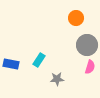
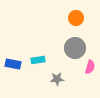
gray circle: moved 12 px left, 3 px down
cyan rectangle: moved 1 px left; rotated 48 degrees clockwise
blue rectangle: moved 2 px right
